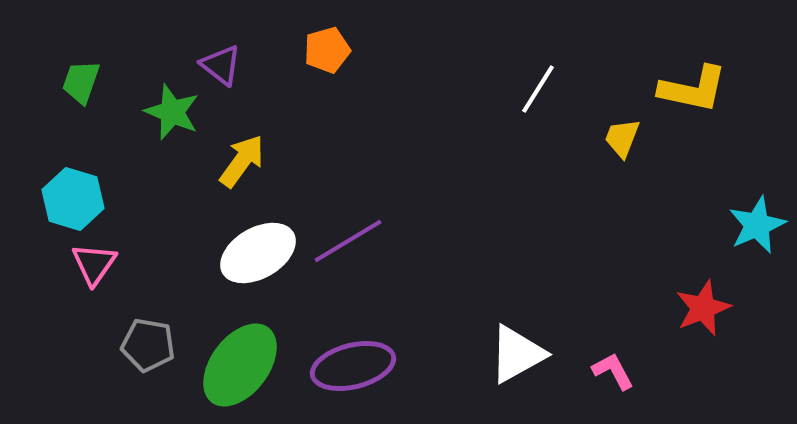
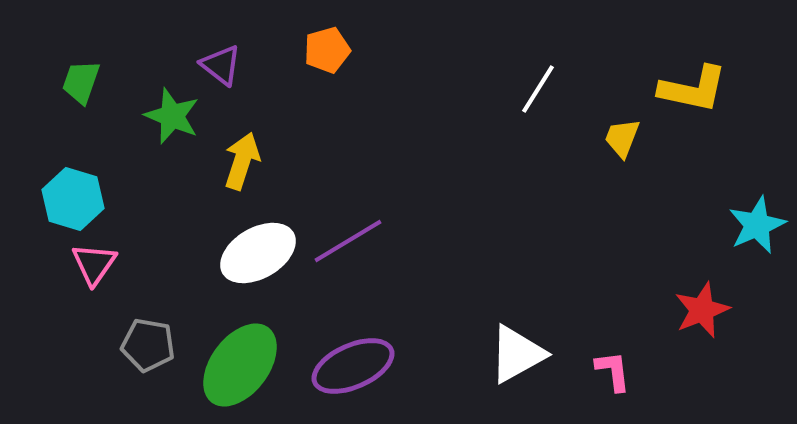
green star: moved 4 px down
yellow arrow: rotated 18 degrees counterclockwise
red star: moved 1 px left, 2 px down
purple ellipse: rotated 10 degrees counterclockwise
pink L-shape: rotated 21 degrees clockwise
